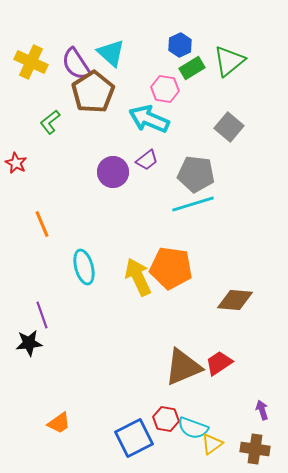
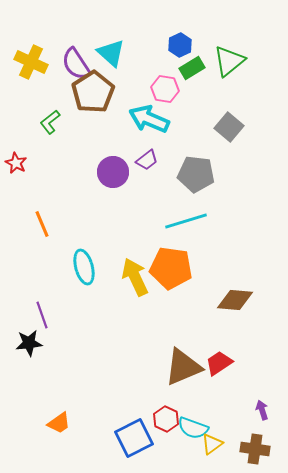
cyan line: moved 7 px left, 17 px down
yellow arrow: moved 3 px left
red hexagon: rotated 15 degrees clockwise
